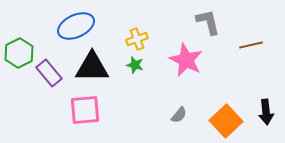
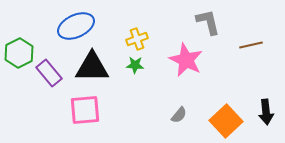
green star: rotated 12 degrees counterclockwise
